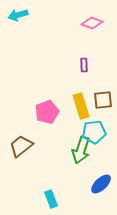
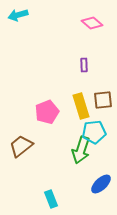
pink diamond: rotated 20 degrees clockwise
